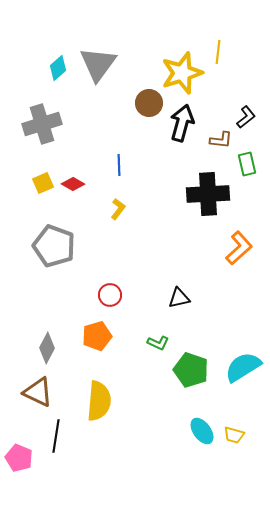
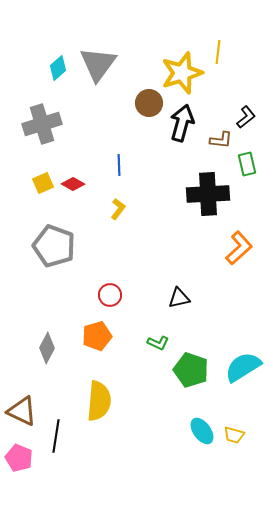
brown triangle: moved 16 px left, 19 px down
